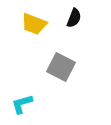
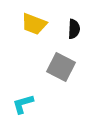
black semicircle: moved 11 px down; rotated 18 degrees counterclockwise
cyan L-shape: moved 1 px right
